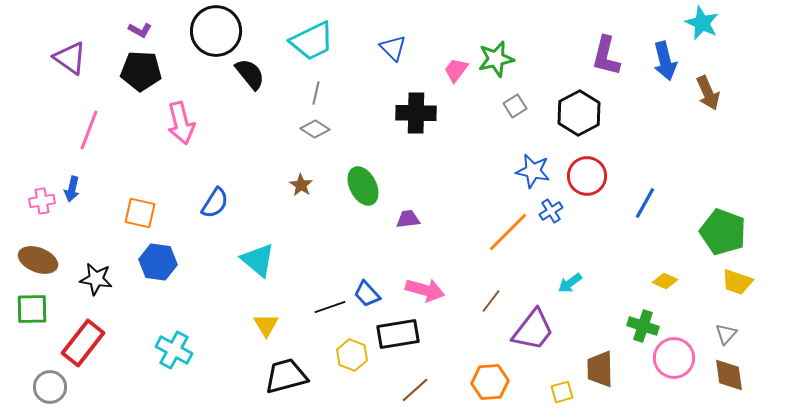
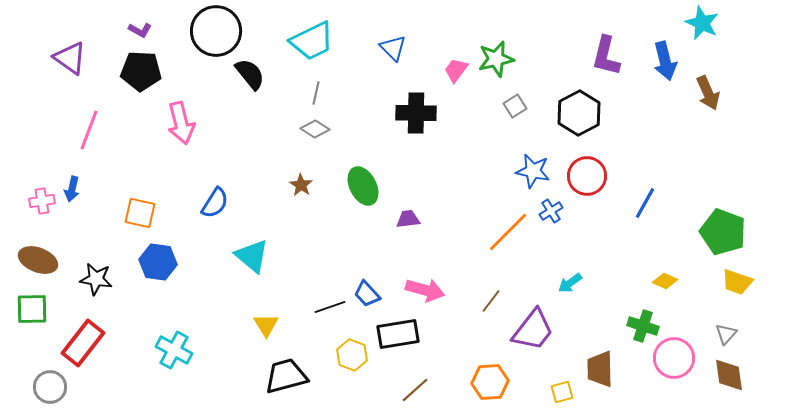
cyan triangle at (258, 260): moved 6 px left, 4 px up
